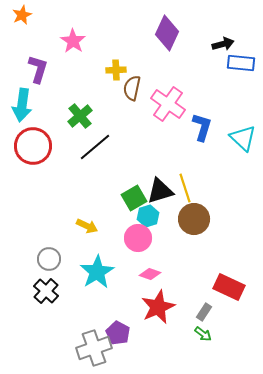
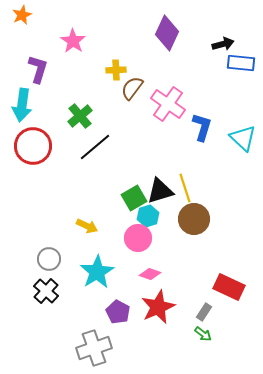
brown semicircle: rotated 25 degrees clockwise
purple pentagon: moved 21 px up
